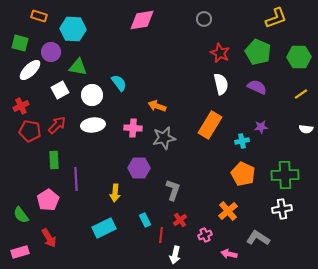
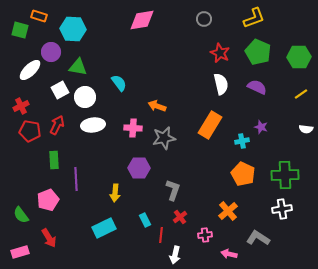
yellow L-shape at (276, 18): moved 22 px left
green square at (20, 43): moved 13 px up
white circle at (92, 95): moved 7 px left, 2 px down
red arrow at (57, 125): rotated 18 degrees counterclockwise
purple star at (261, 127): rotated 24 degrees clockwise
pink pentagon at (48, 200): rotated 10 degrees clockwise
red cross at (180, 220): moved 3 px up
pink cross at (205, 235): rotated 16 degrees clockwise
